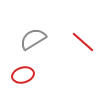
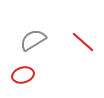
gray semicircle: moved 1 px down
